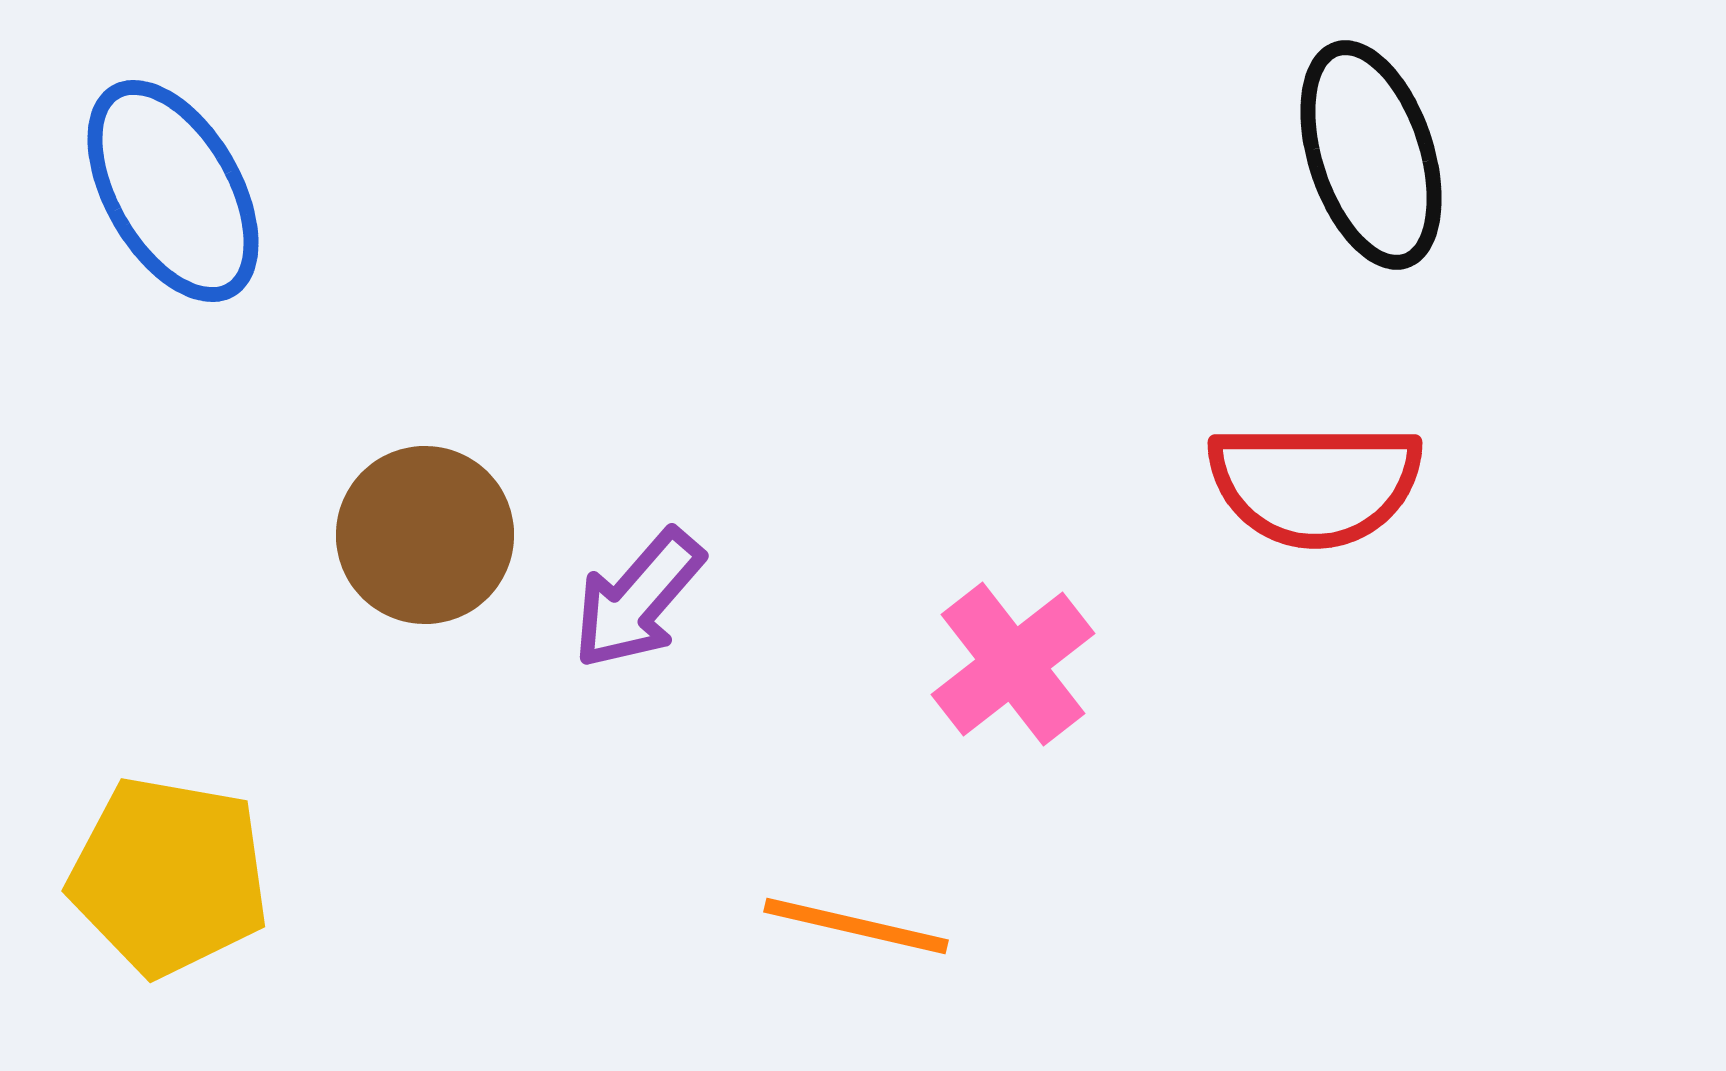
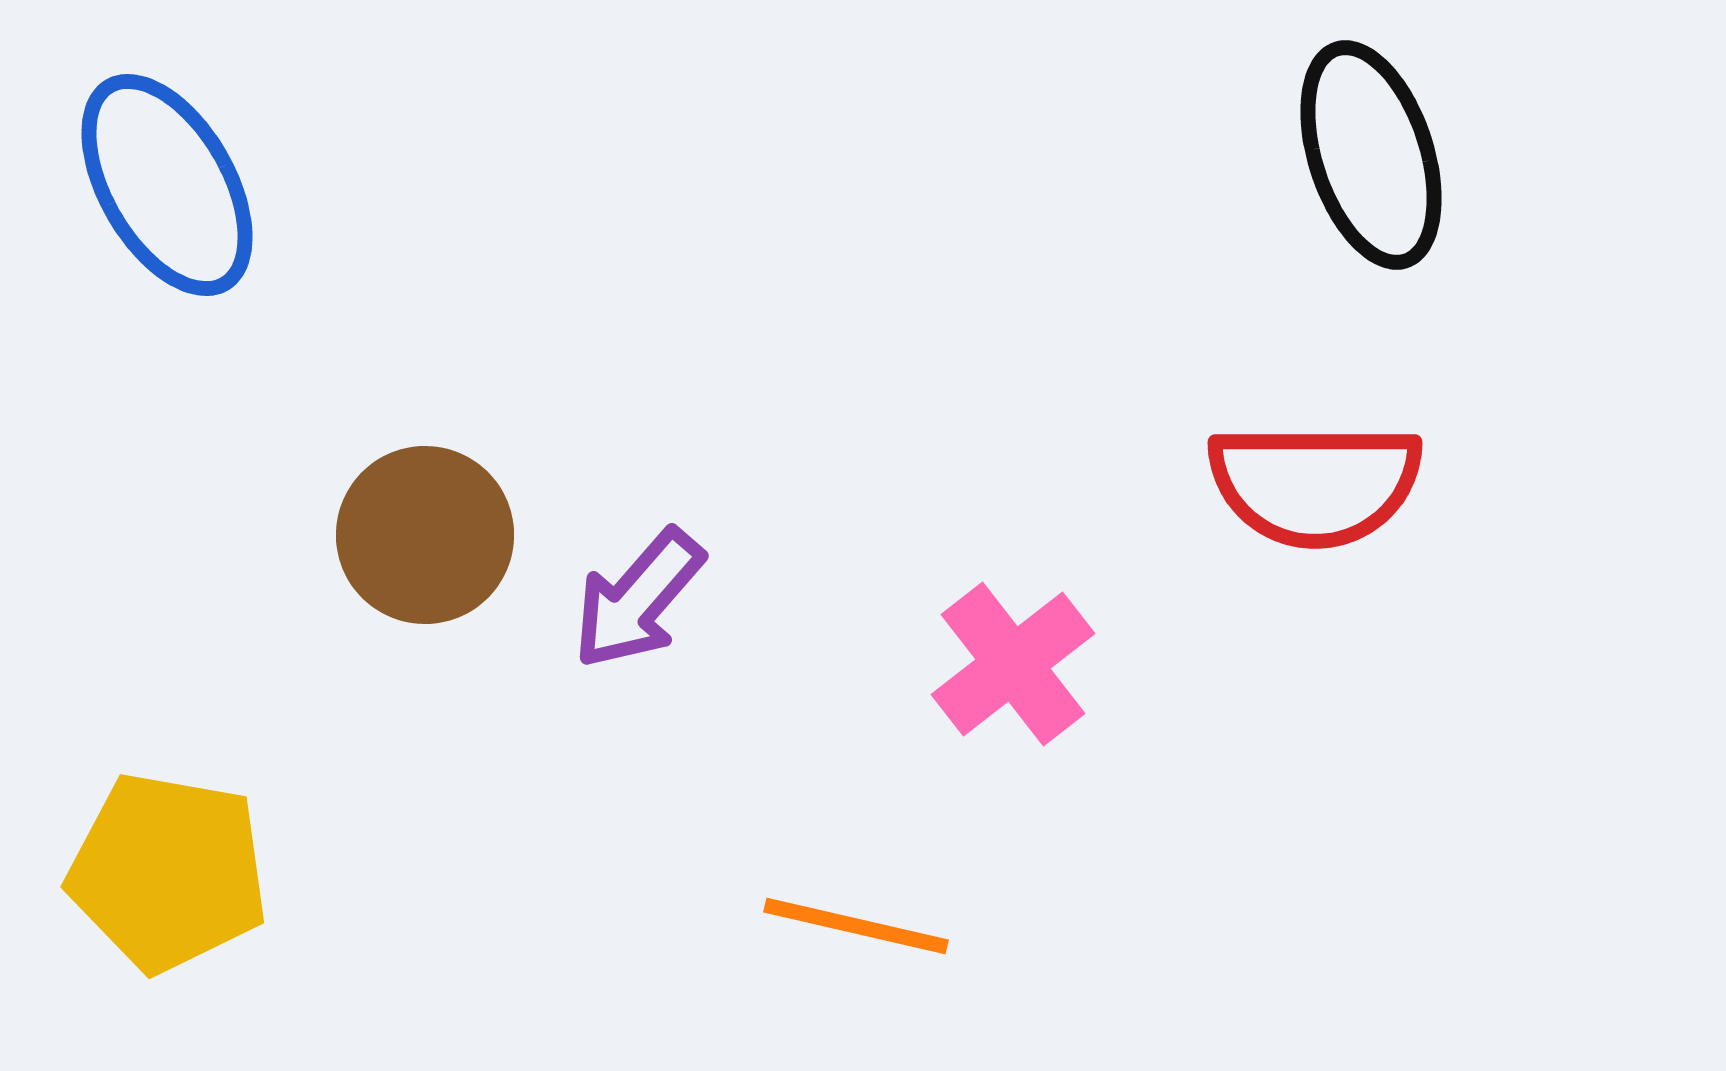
blue ellipse: moved 6 px left, 6 px up
yellow pentagon: moved 1 px left, 4 px up
